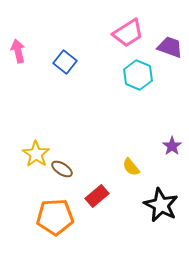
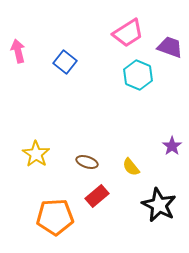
brown ellipse: moved 25 px right, 7 px up; rotated 15 degrees counterclockwise
black star: moved 2 px left
